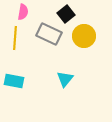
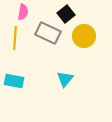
gray rectangle: moved 1 px left, 1 px up
